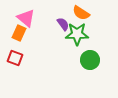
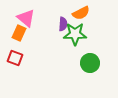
orange semicircle: rotated 60 degrees counterclockwise
purple semicircle: rotated 40 degrees clockwise
green star: moved 2 px left
green circle: moved 3 px down
